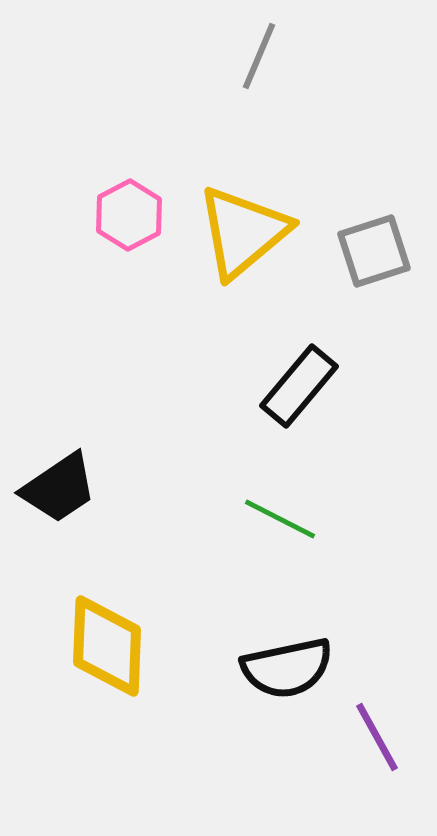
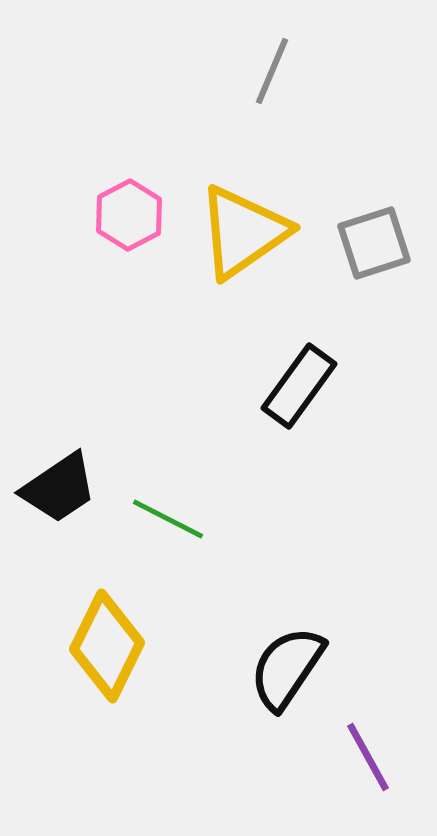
gray line: moved 13 px right, 15 px down
yellow triangle: rotated 5 degrees clockwise
gray square: moved 8 px up
black rectangle: rotated 4 degrees counterclockwise
green line: moved 112 px left
yellow diamond: rotated 24 degrees clockwise
black semicircle: rotated 136 degrees clockwise
purple line: moved 9 px left, 20 px down
